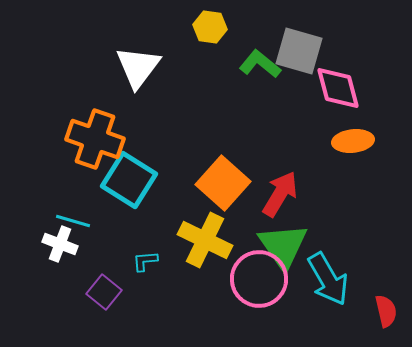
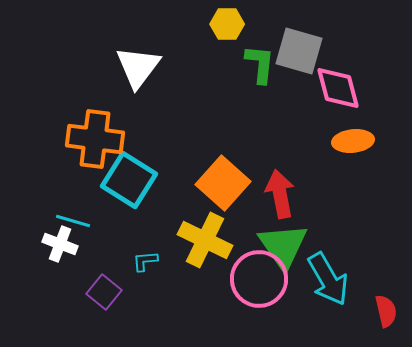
yellow hexagon: moved 17 px right, 3 px up; rotated 8 degrees counterclockwise
green L-shape: rotated 57 degrees clockwise
orange cross: rotated 12 degrees counterclockwise
red arrow: rotated 42 degrees counterclockwise
